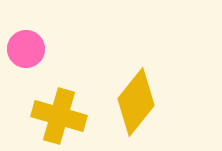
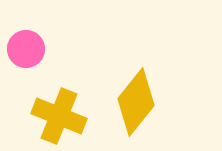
yellow cross: rotated 6 degrees clockwise
